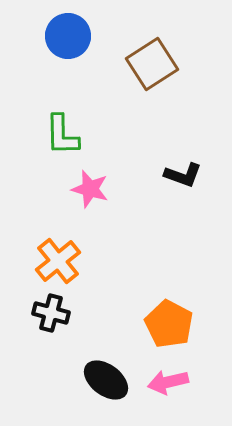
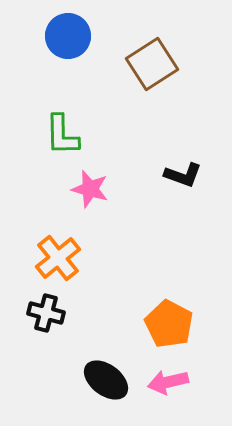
orange cross: moved 3 px up
black cross: moved 5 px left
